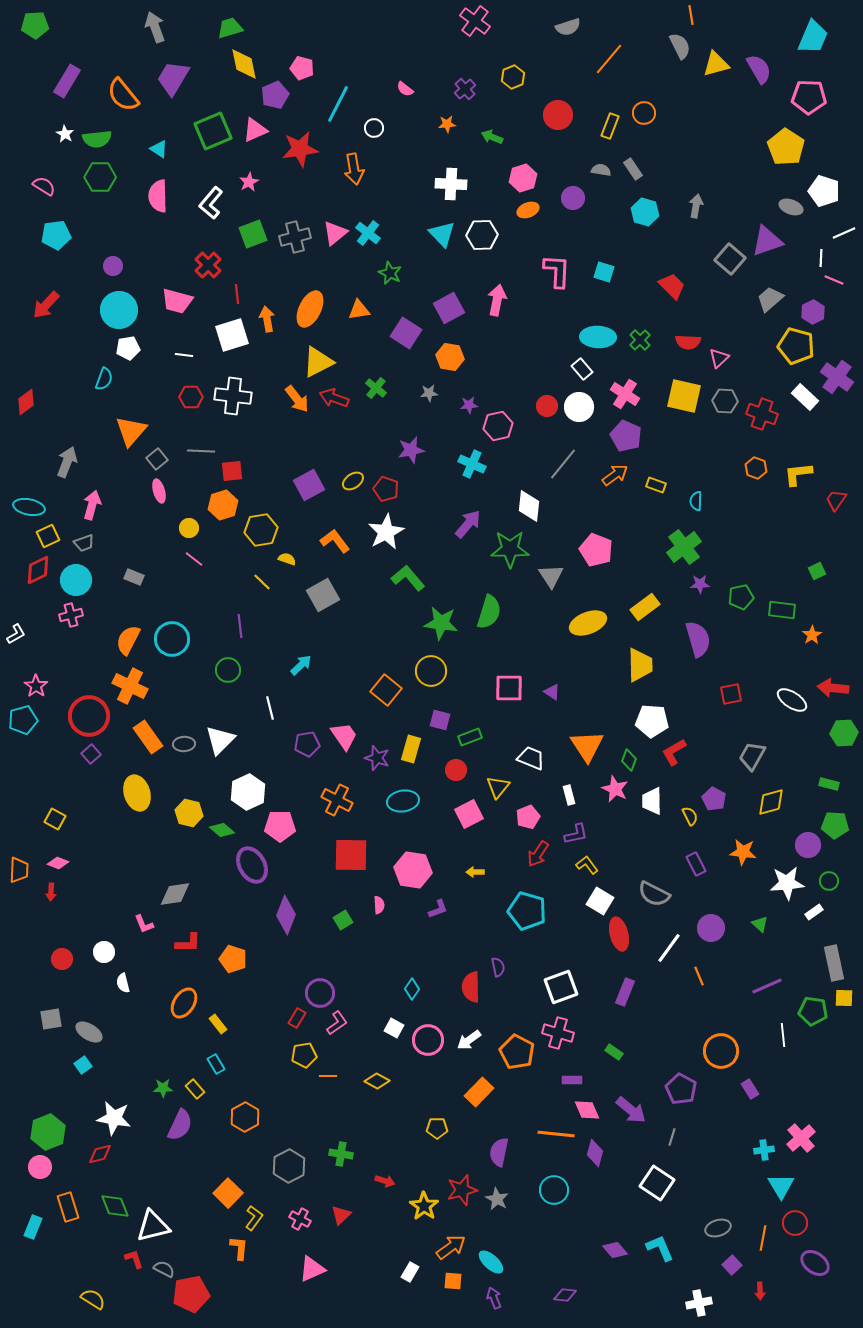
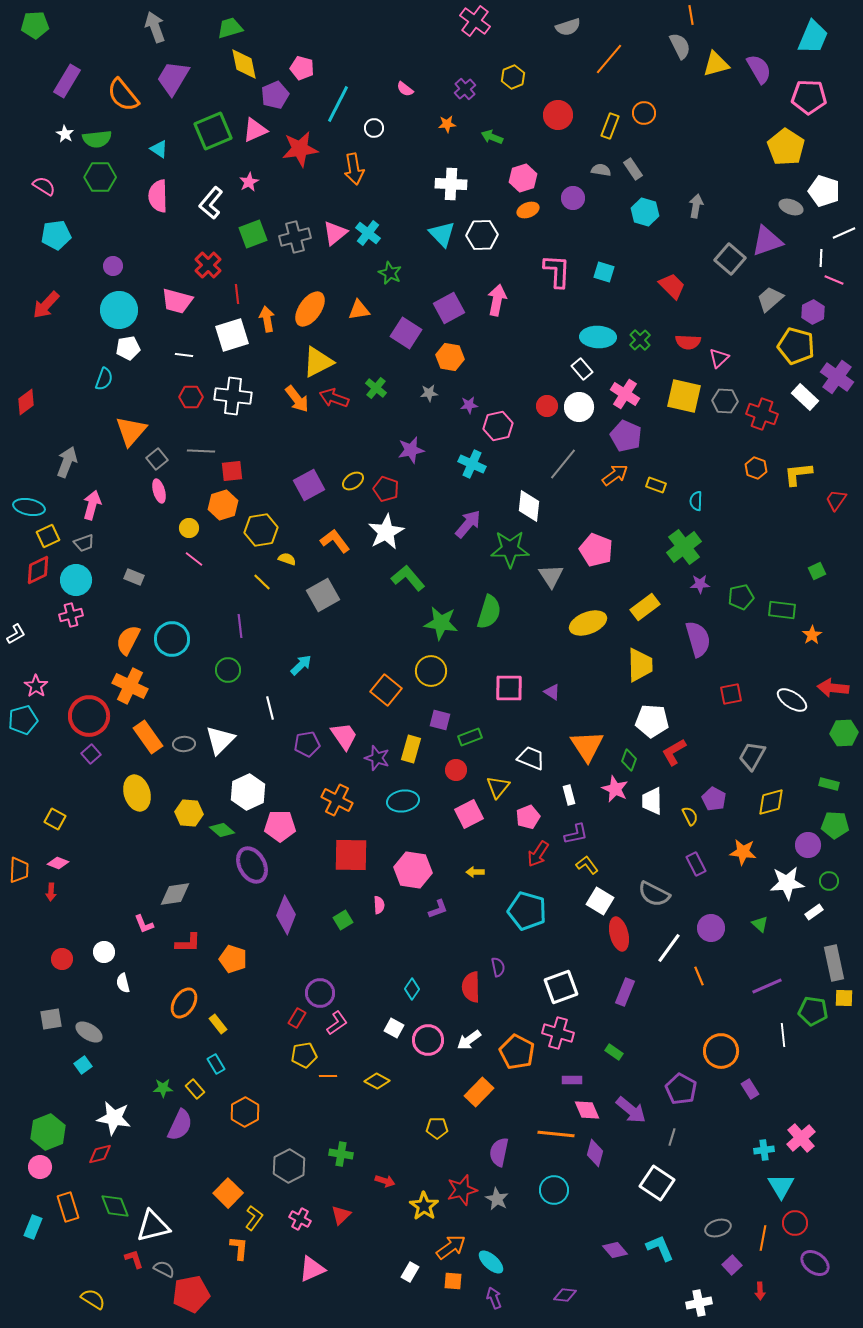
orange ellipse at (310, 309): rotated 9 degrees clockwise
yellow hexagon at (189, 813): rotated 8 degrees counterclockwise
orange hexagon at (245, 1117): moved 5 px up
